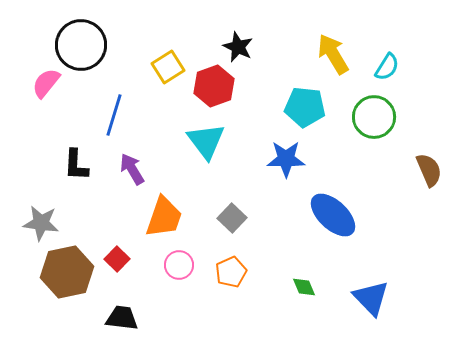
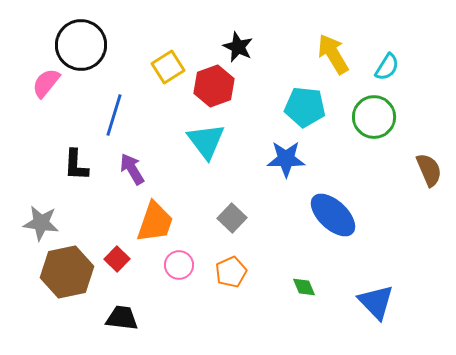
orange trapezoid: moved 9 px left, 5 px down
blue triangle: moved 5 px right, 4 px down
